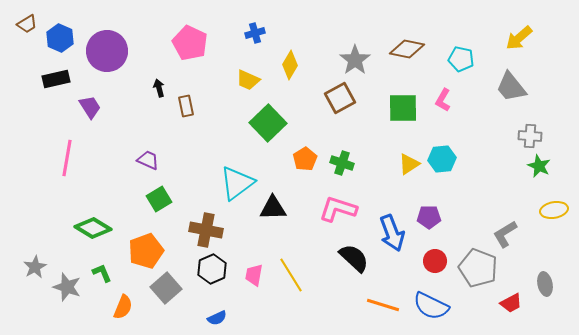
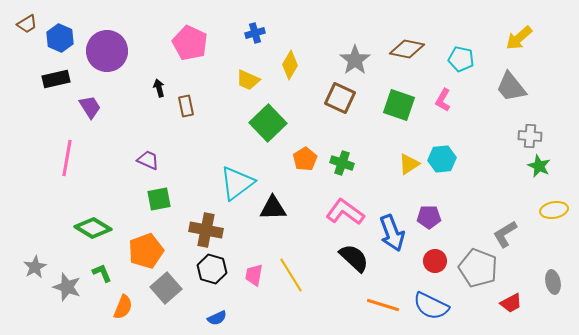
brown square at (340, 98): rotated 36 degrees counterclockwise
green square at (403, 108): moved 4 px left, 3 px up; rotated 20 degrees clockwise
green square at (159, 199): rotated 20 degrees clockwise
pink L-shape at (338, 209): moved 7 px right, 3 px down; rotated 18 degrees clockwise
black hexagon at (212, 269): rotated 20 degrees counterclockwise
gray ellipse at (545, 284): moved 8 px right, 2 px up
